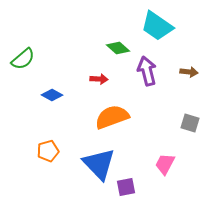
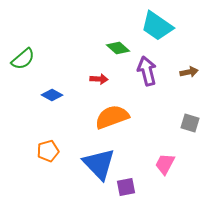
brown arrow: rotated 18 degrees counterclockwise
